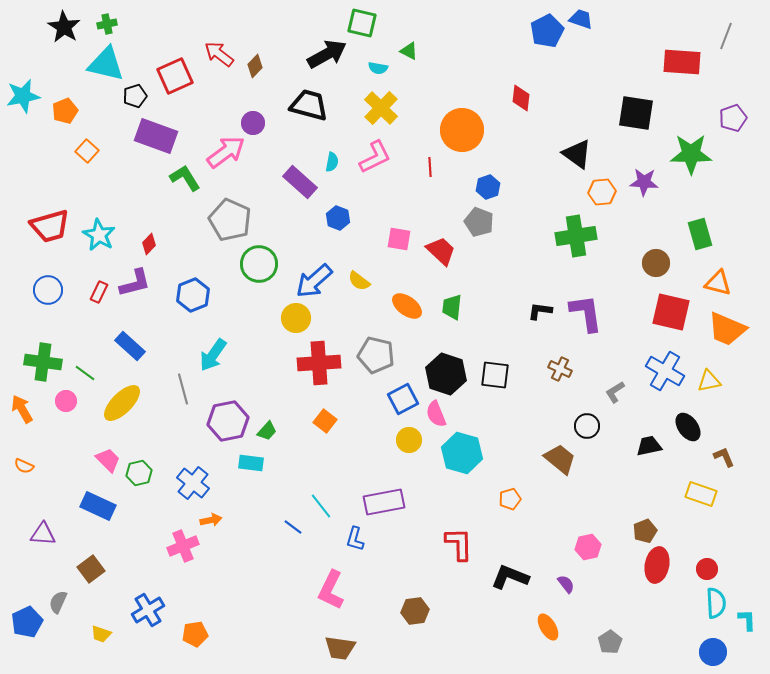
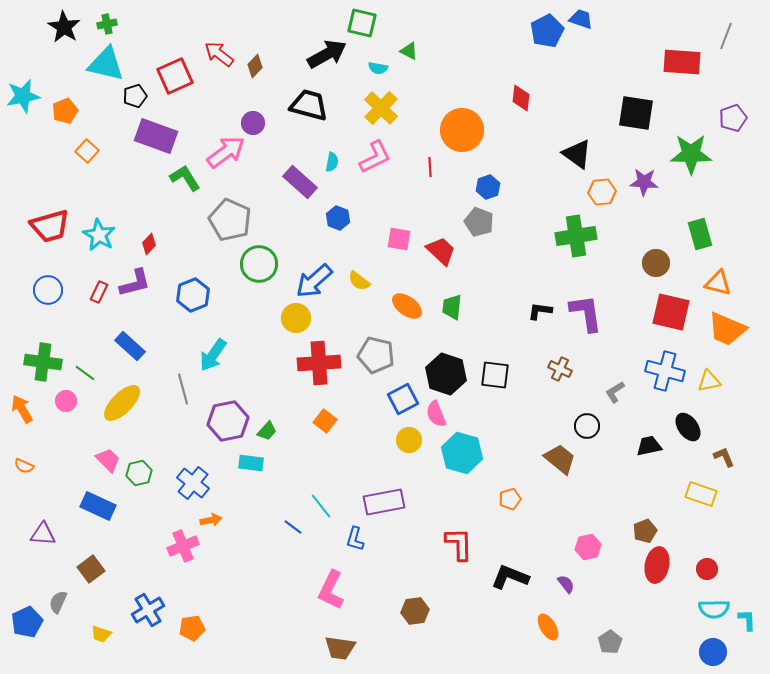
blue cross at (665, 371): rotated 15 degrees counterclockwise
cyan semicircle at (716, 603): moved 2 px left, 6 px down; rotated 92 degrees clockwise
orange pentagon at (195, 634): moved 3 px left, 6 px up
